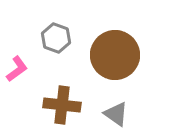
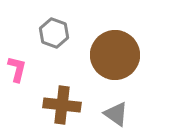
gray hexagon: moved 2 px left, 5 px up
pink L-shape: rotated 40 degrees counterclockwise
